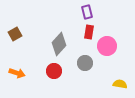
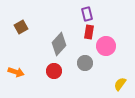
purple rectangle: moved 2 px down
brown square: moved 6 px right, 7 px up
pink circle: moved 1 px left
orange arrow: moved 1 px left, 1 px up
yellow semicircle: rotated 64 degrees counterclockwise
